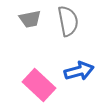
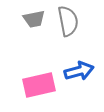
gray trapezoid: moved 4 px right
pink rectangle: rotated 56 degrees counterclockwise
